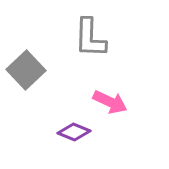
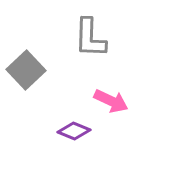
pink arrow: moved 1 px right, 1 px up
purple diamond: moved 1 px up
